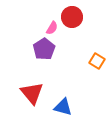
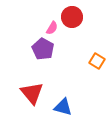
purple pentagon: moved 1 px left; rotated 10 degrees counterclockwise
